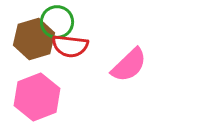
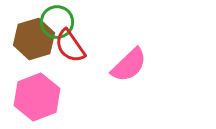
red semicircle: rotated 48 degrees clockwise
